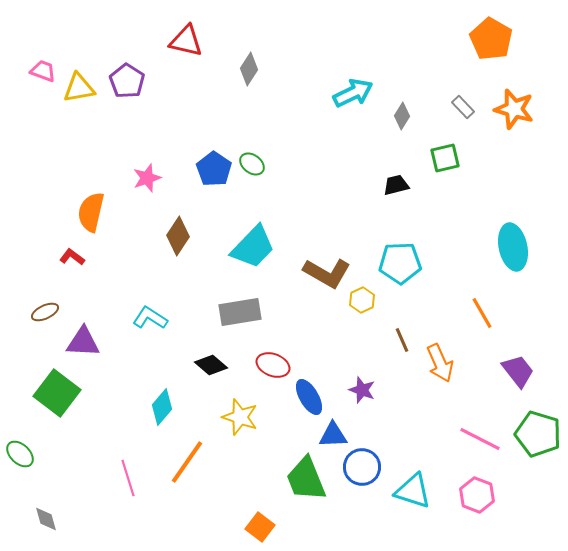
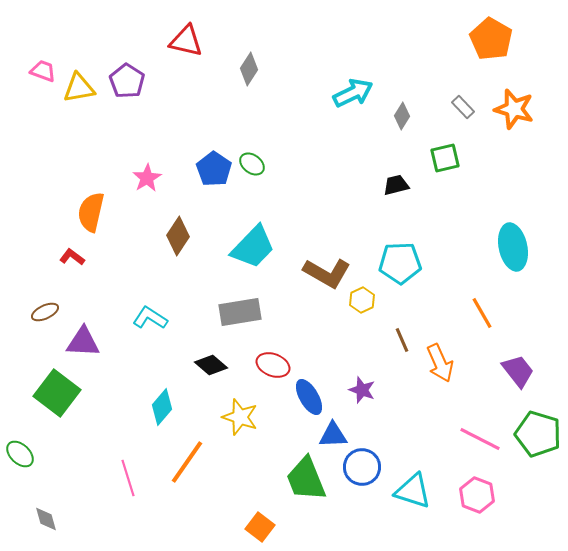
pink star at (147, 178): rotated 12 degrees counterclockwise
